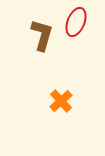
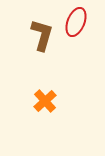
orange cross: moved 16 px left
